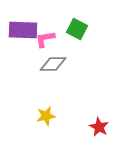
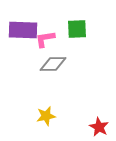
green square: rotated 30 degrees counterclockwise
